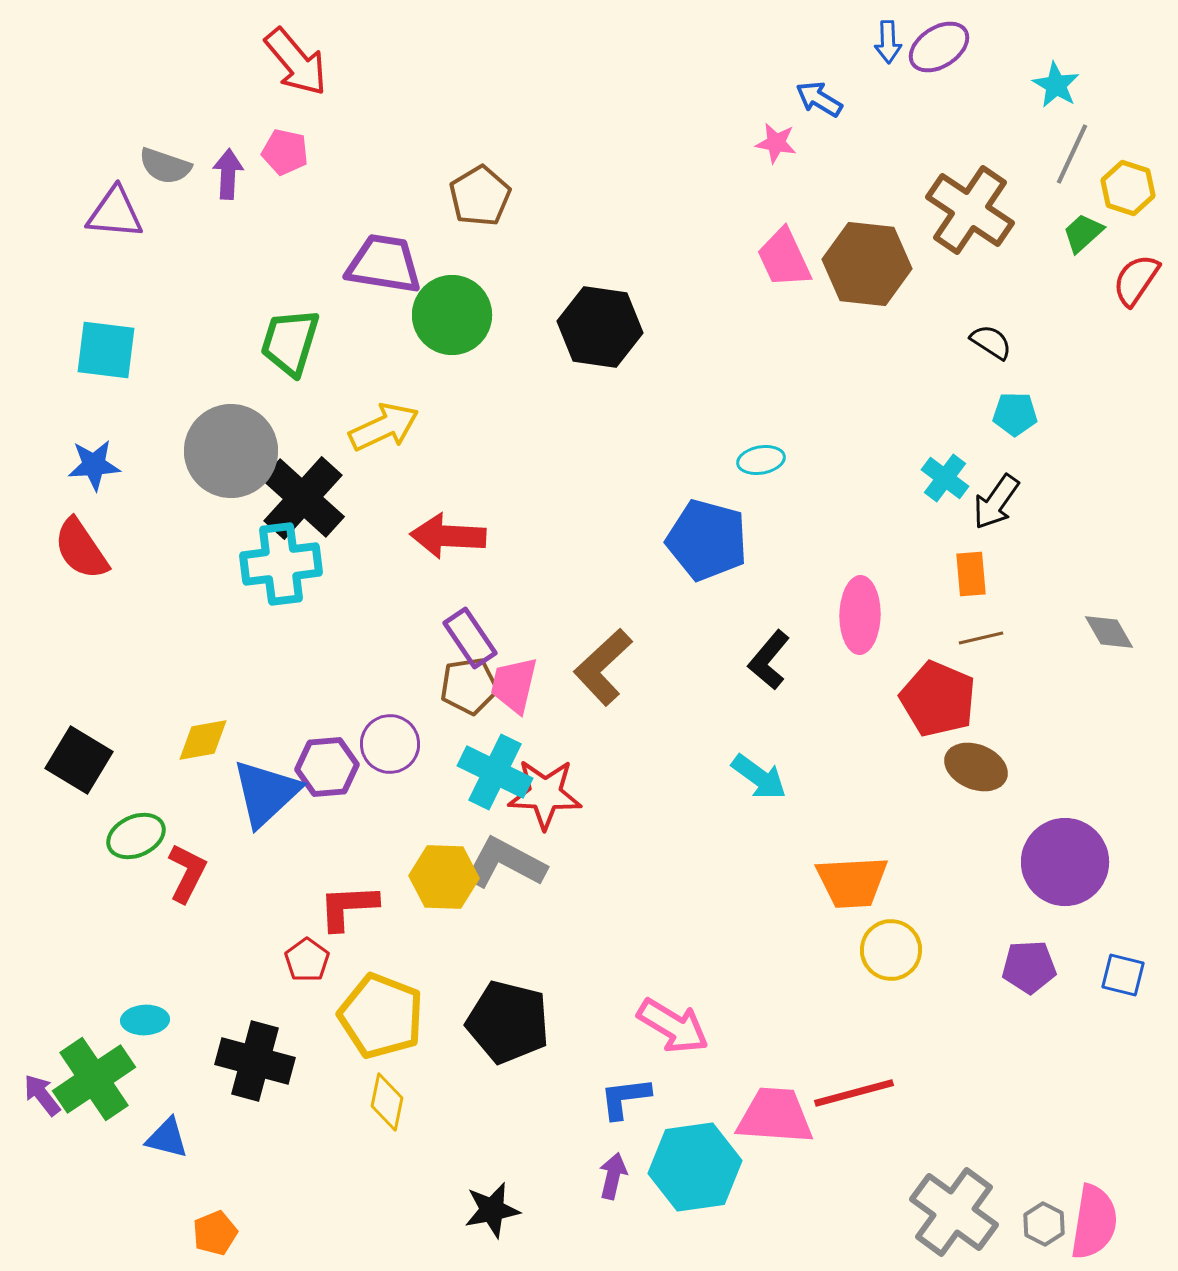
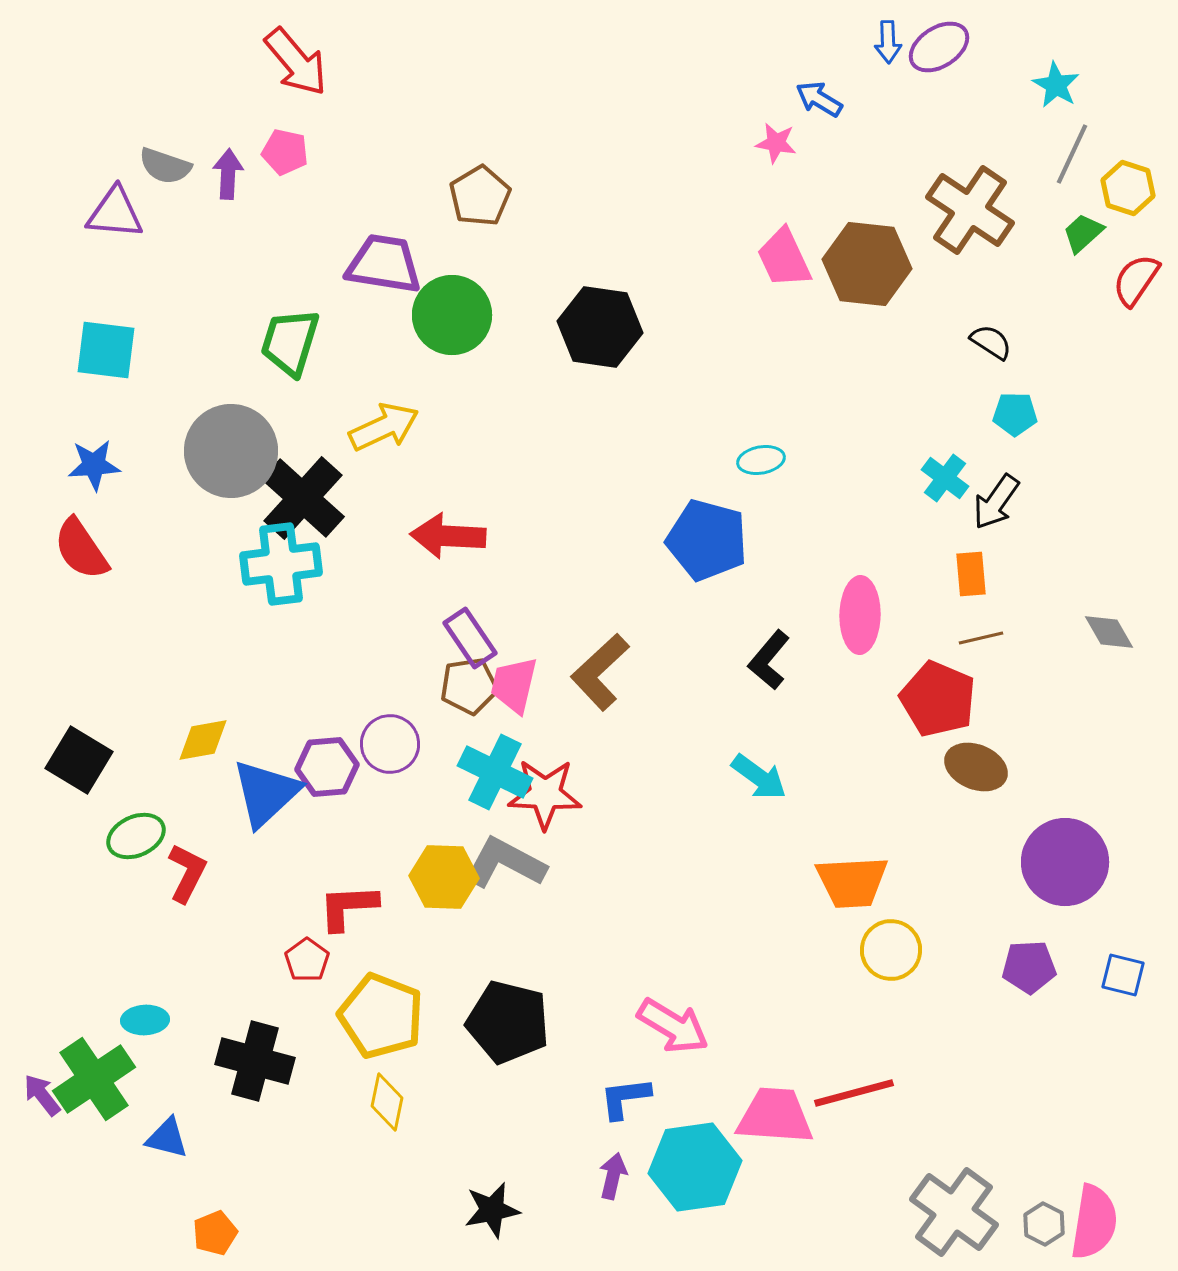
brown L-shape at (603, 667): moved 3 px left, 5 px down
